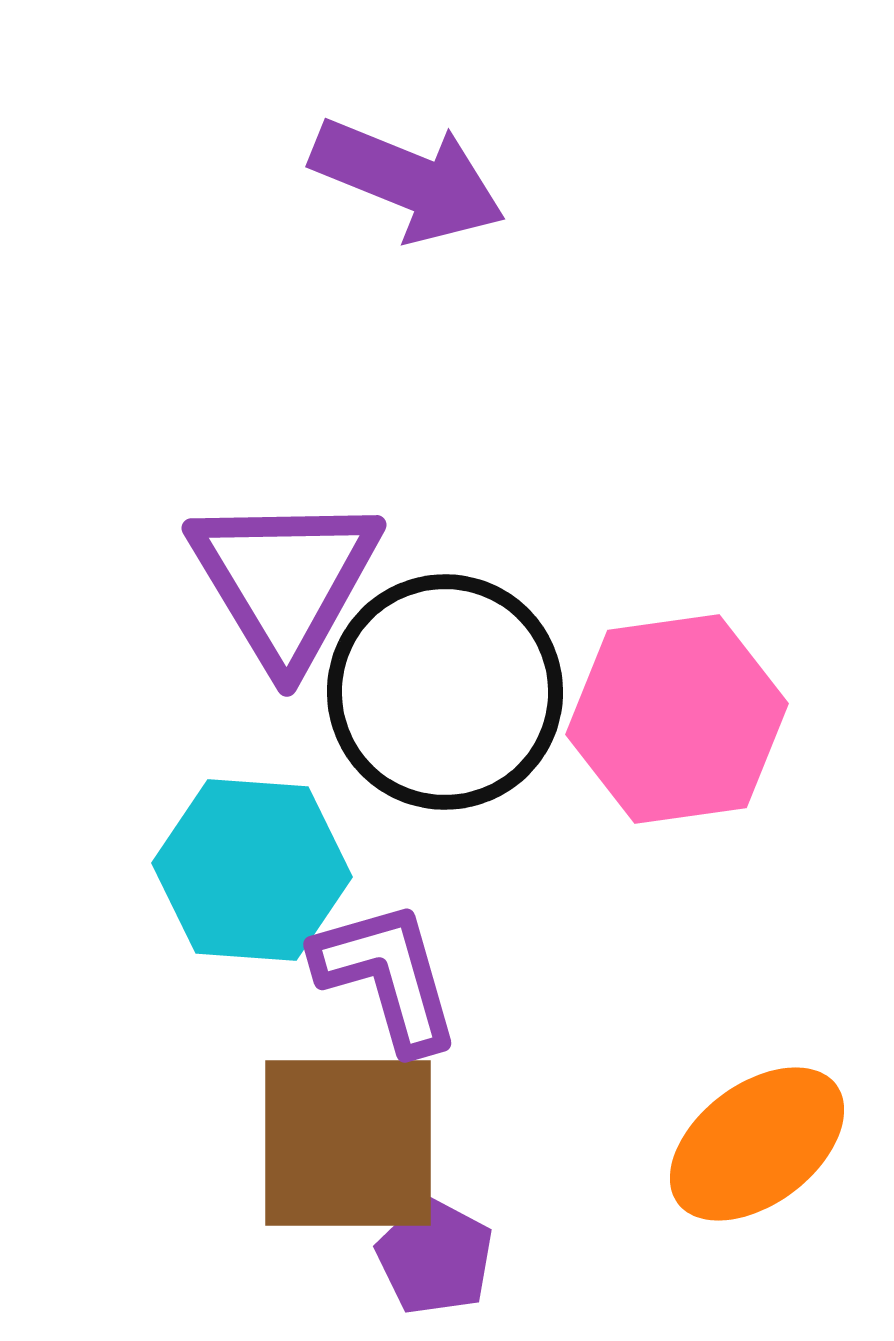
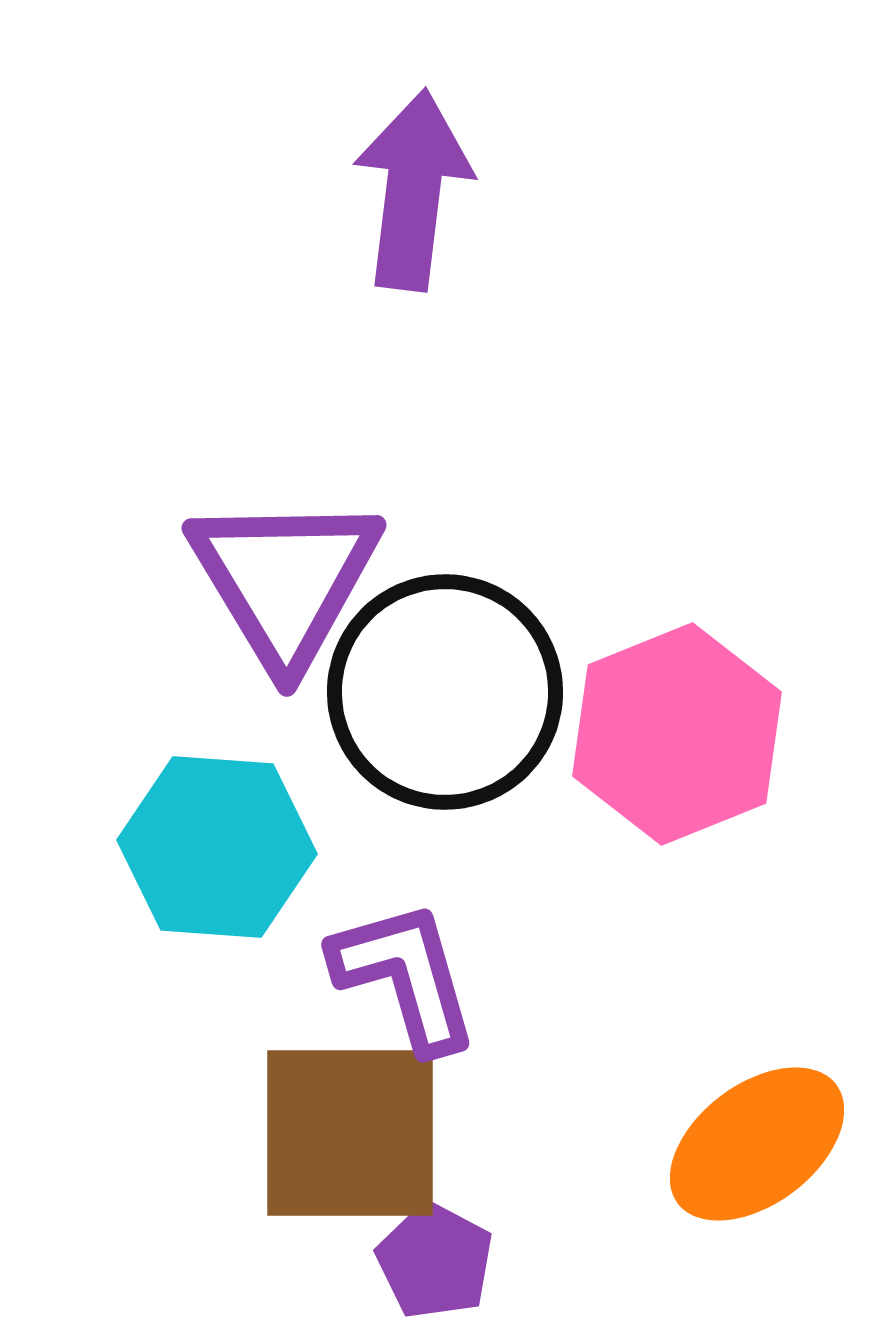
purple arrow: moved 5 px right, 10 px down; rotated 105 degrees counterclockwise
pink hexagon: moved 15 px down; rotated 14 degrees counterclockwise
cyan hexagon: moved 35 px left, 23 px up
purple L-shape: moved 18 px right
brown square: moved 2 px right, 10 px up
purple pentagon: moved 4 px down
